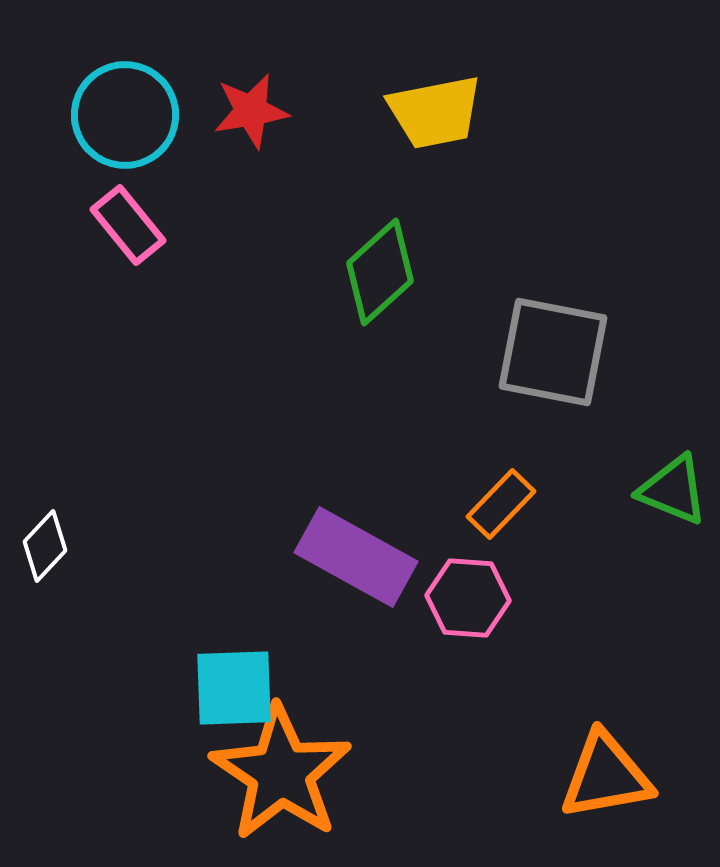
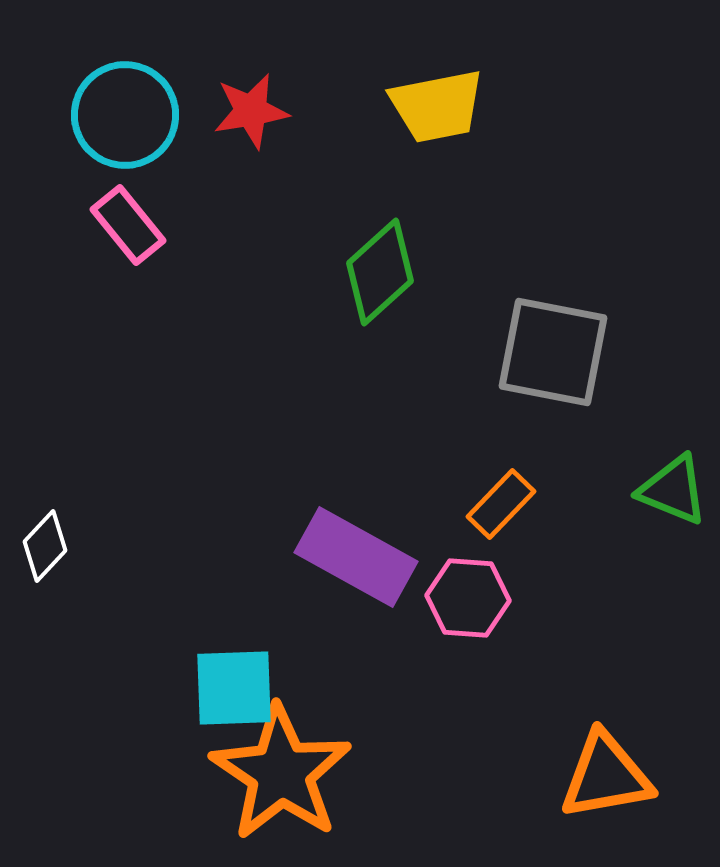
yellow trapezoid: moved 2 px right, 6 px up
